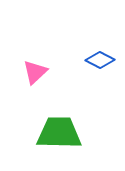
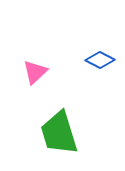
green trapezoid: rotated 108 degrees counterclockwise
